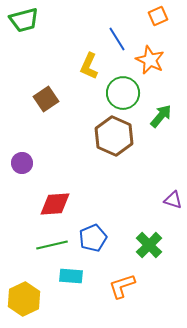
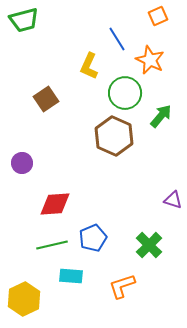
green circle: moved 2 px right
